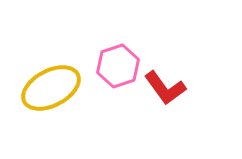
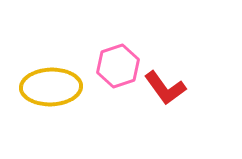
yellow ellipse: moved 1 px up; rotated 26 degrees clockwise
